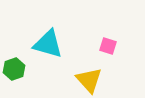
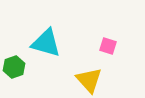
cyan triangle: moved 2 px left, 1 px up
green hexagon: moved 2 px up
